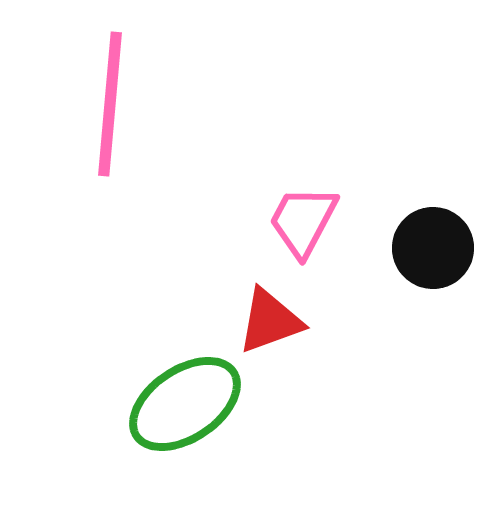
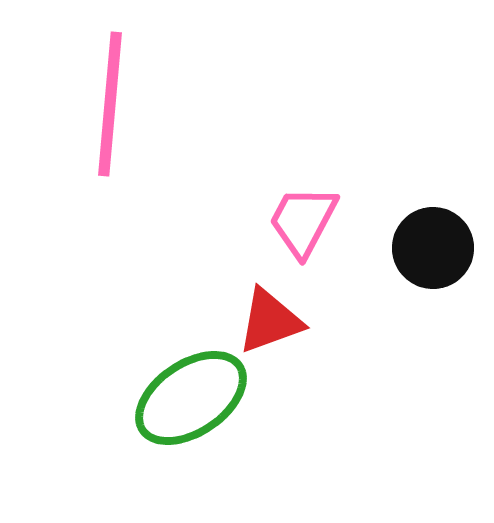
green ellipse: moved 6 px right, 6 px up
